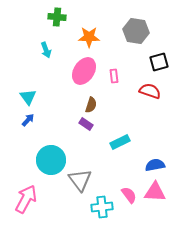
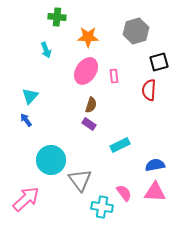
gray hexagon: rotated 25 degrees counterclockwise
orange star: moved 1 px left
pink ellipse: moved 2 px right
red semicircle: moved 1 px left, 1 px up; rotated 105 degrees counterclockwise
cyan triangle: moved 2 px right, 1 px up; rotated 18 degrees clockwise
blue arrow: moved 2 px left; rotated 80 degrees counterclockwise
purple rectangle: moved 3 px right
cyan rectangle: moved 3 px down
pink semicircle: moved 5 px left, 2 px up
pink arrow: rotated 20 degrees clockwise
cyan cross: rotated 15 degrees clockwise
